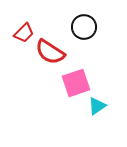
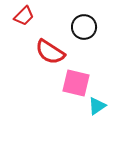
red trapezoid: moved 17 px up
pink square: rotated 32 degrees clockwise
